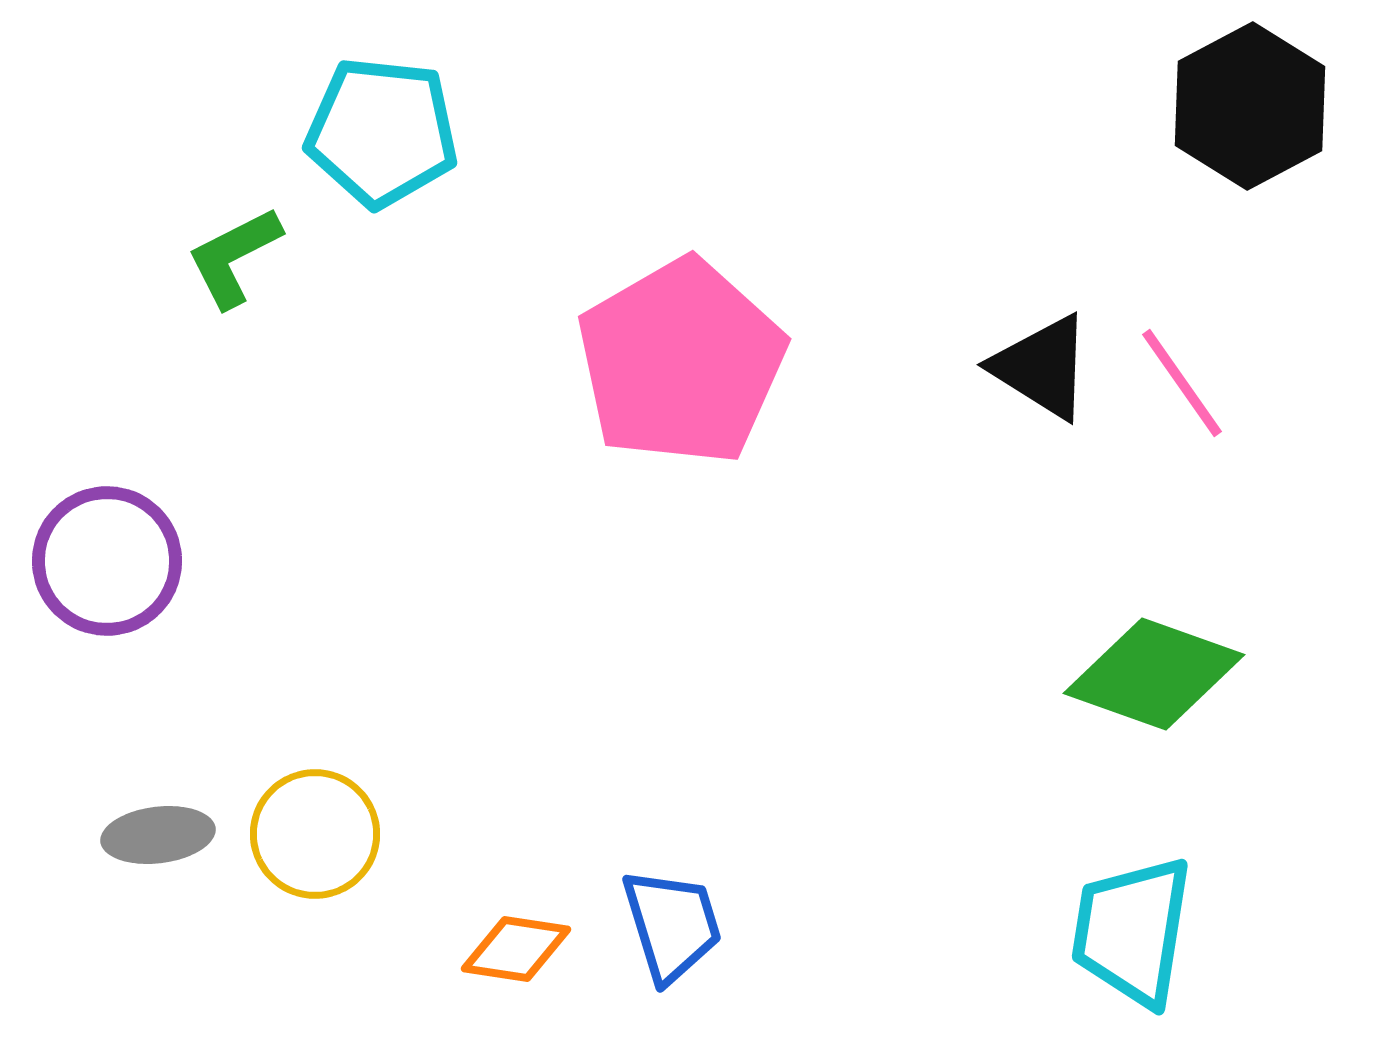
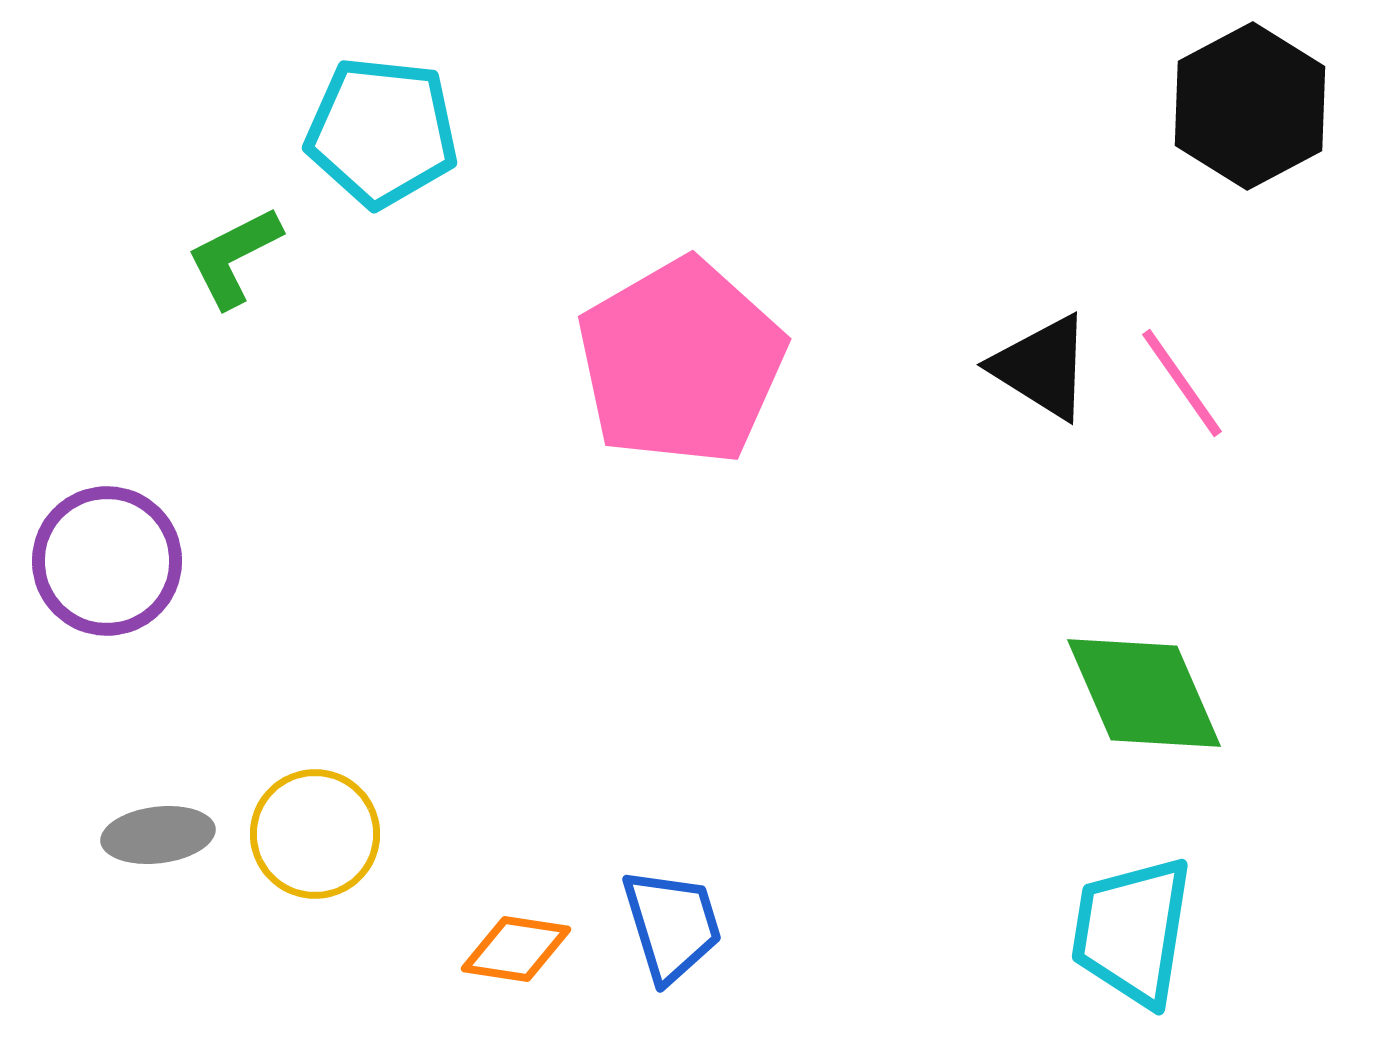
green diamond: moved 10 px left, 19 px down; rotated 47 degrees clockwise
